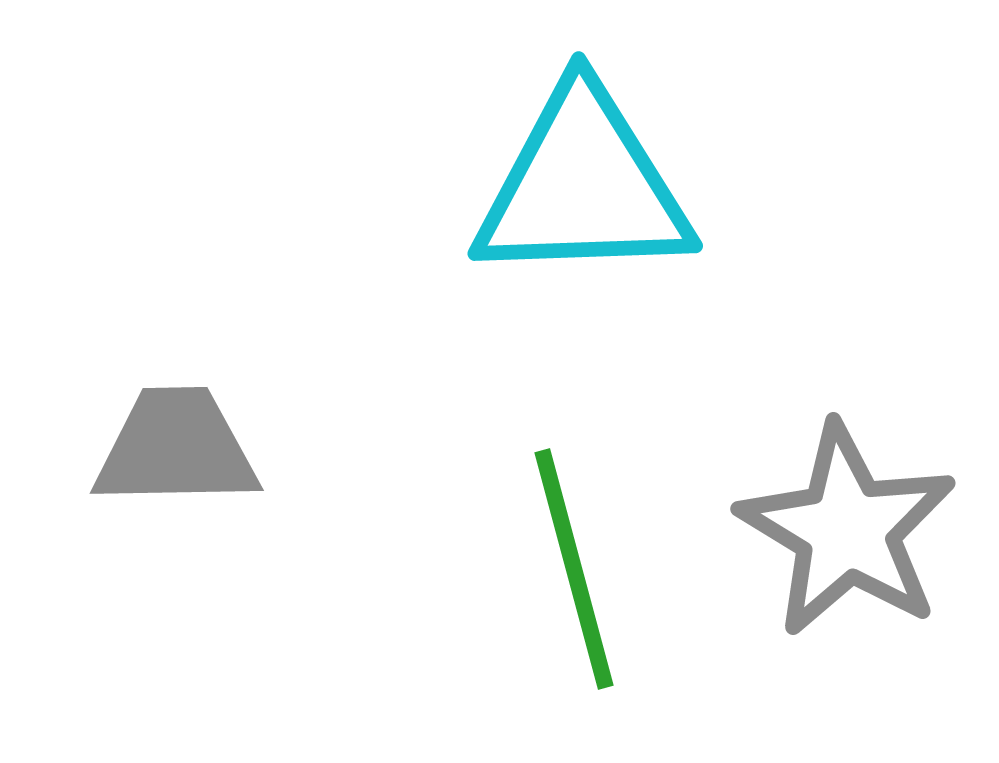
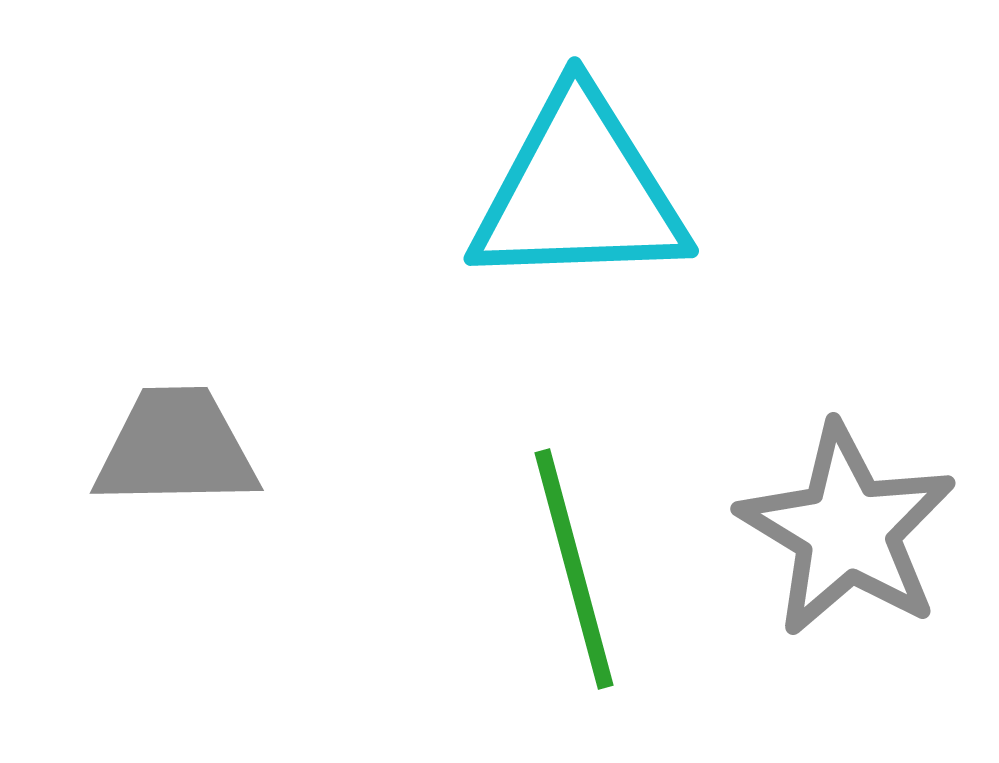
cyan triangle: moved 4 px left, 5 px down
